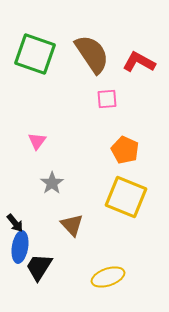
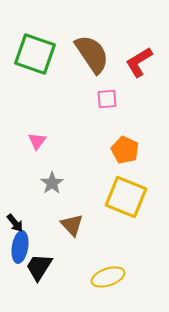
red L-shape: rotated 60 degrees counterclockwise
